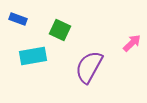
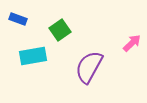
green square: rotated 30 degrees clockwise
